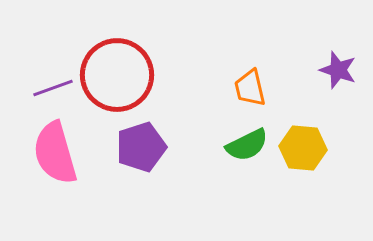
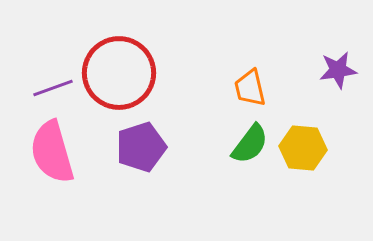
purple star: rotated 27 degrees counterclockwise
red circle: moved 2 px right, 2 px up
green semicircle: moved 3 px right, 1 px up; rotated 27 degrees counterclockwise
pink semicircle: moved 3 px left, 1 px up
